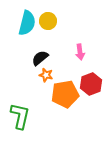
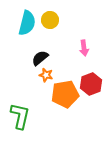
yellow circle: moved 2 px right, 1 px up
pink arrow: moved 4 px right, 4 px up
